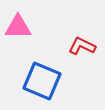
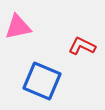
pink triangle: rotated 12 degrees counterclockwise
